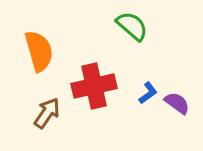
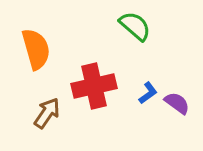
green semicircle: moved 3 px right
orange semicircle: moved 3 px left, 2 px up
